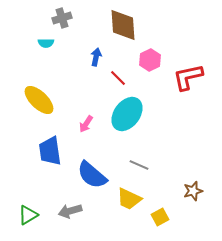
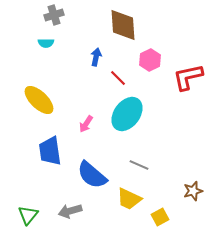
gray cross: moved 8 px left, 3 px up
green triangle: rotated 20 degrees counterclockwise
